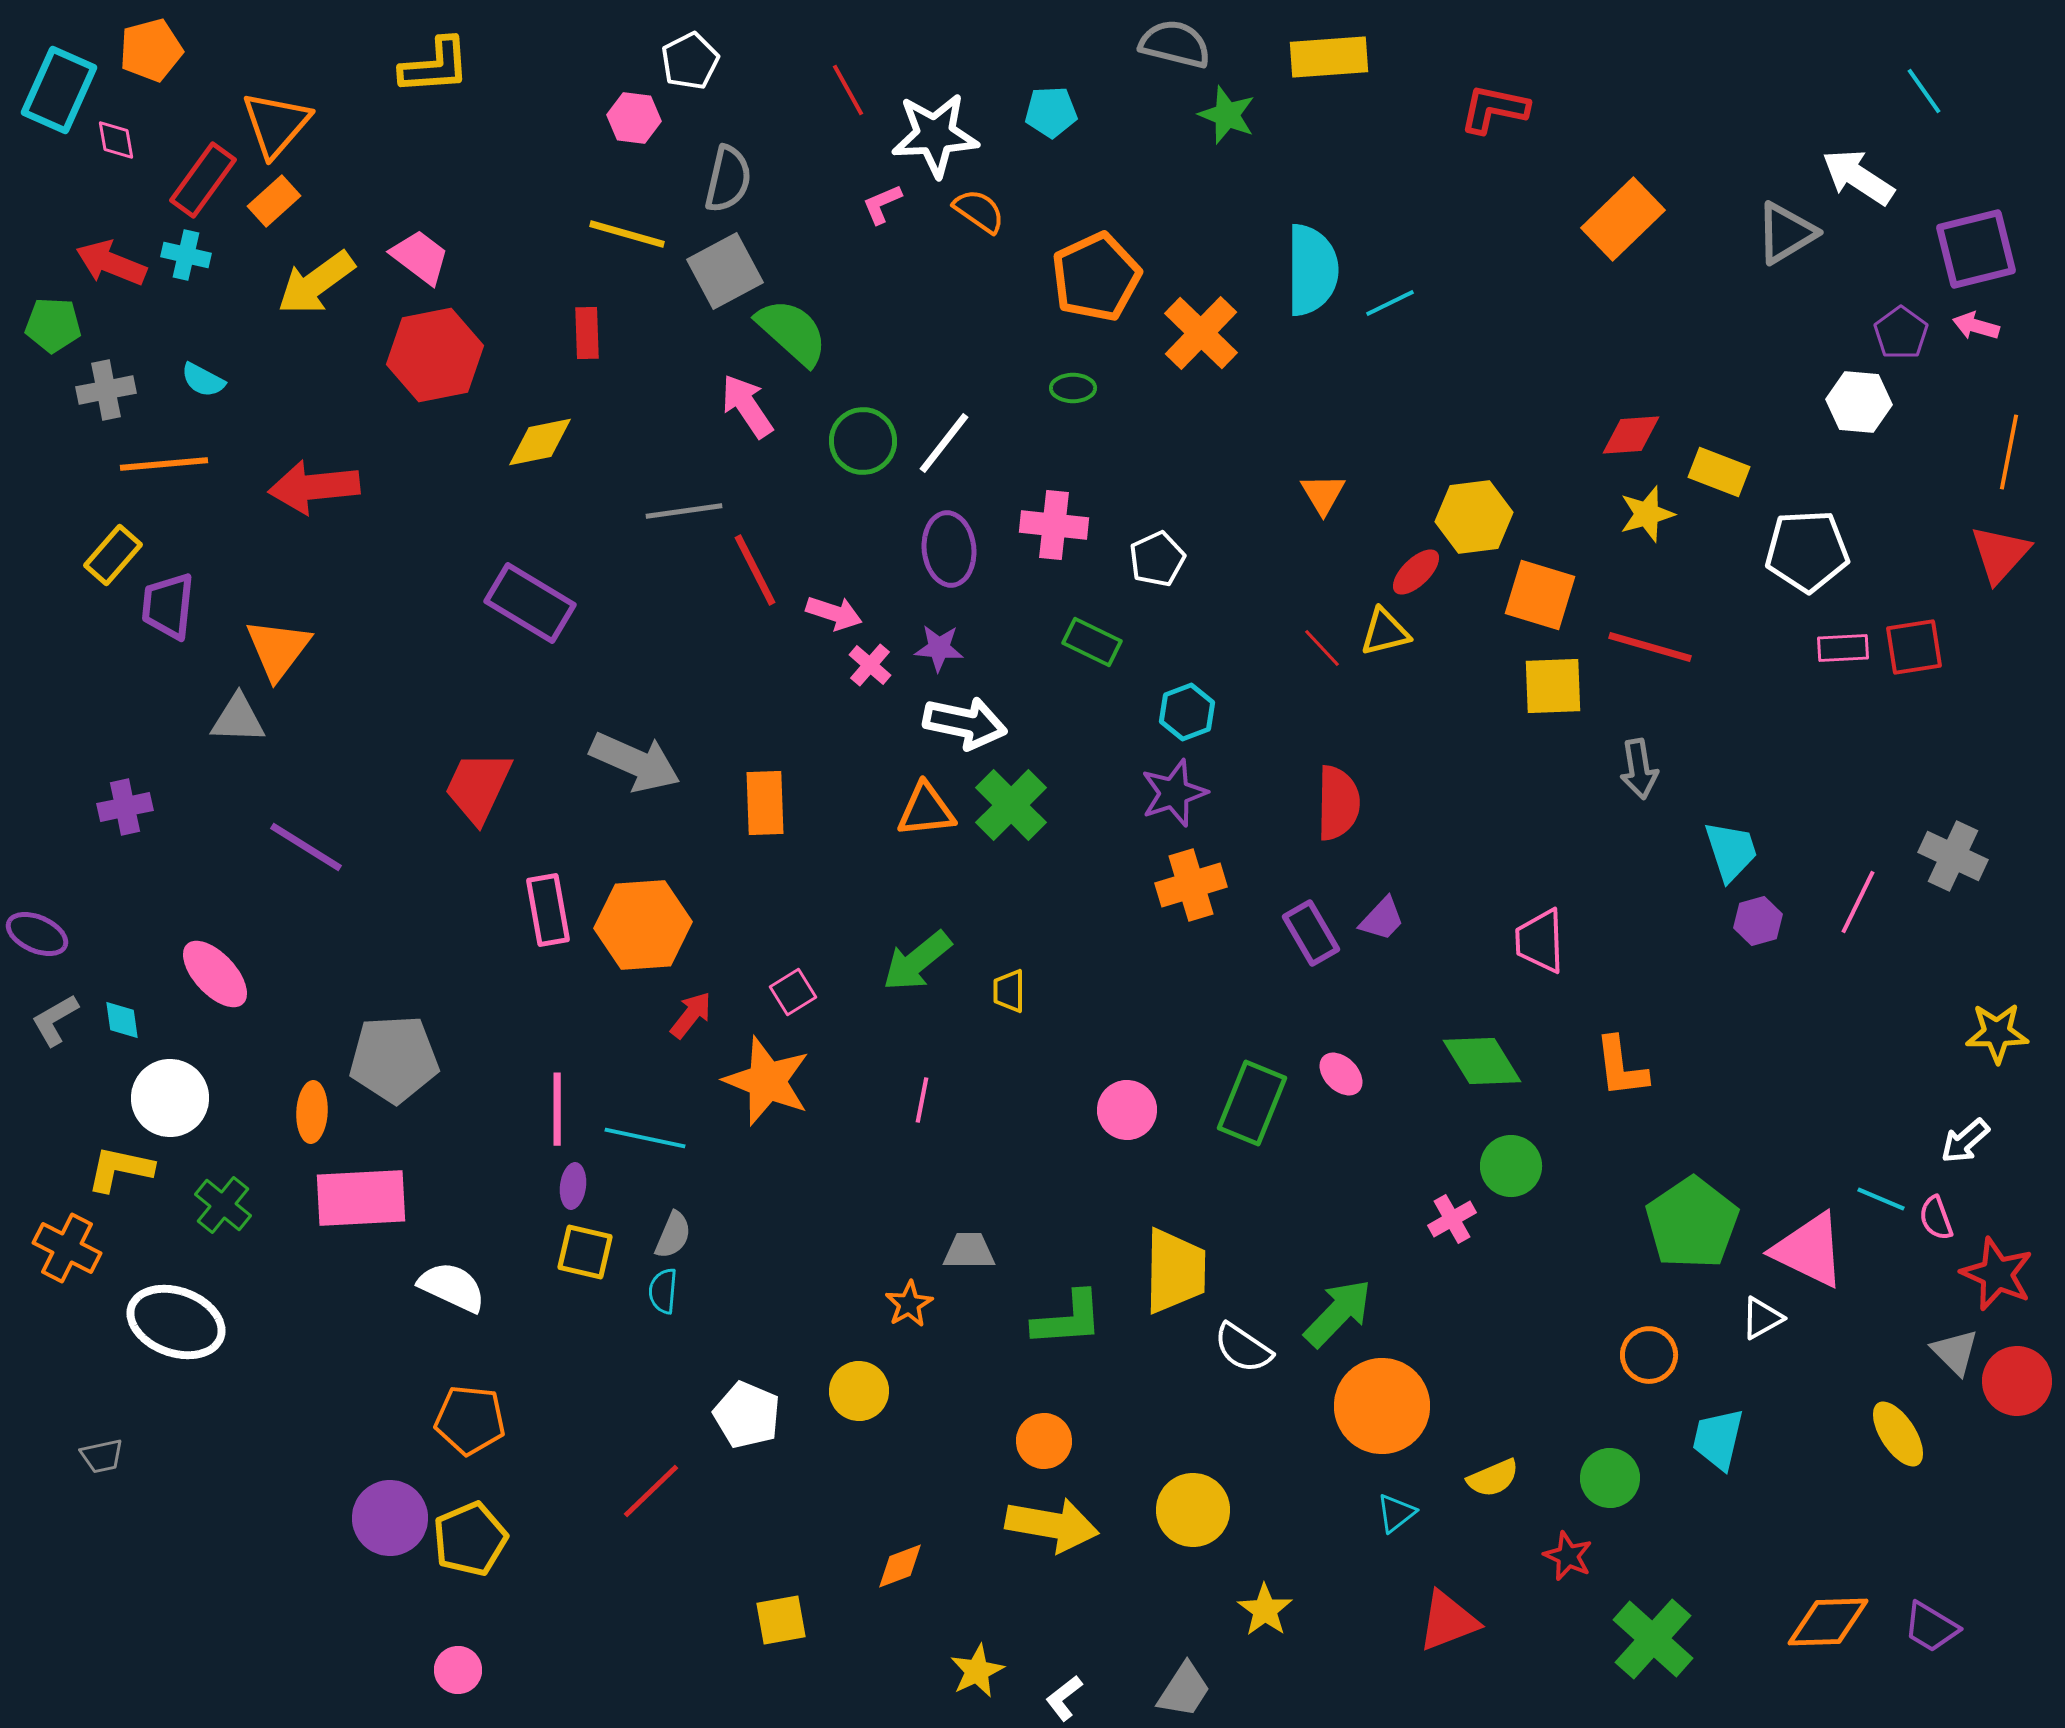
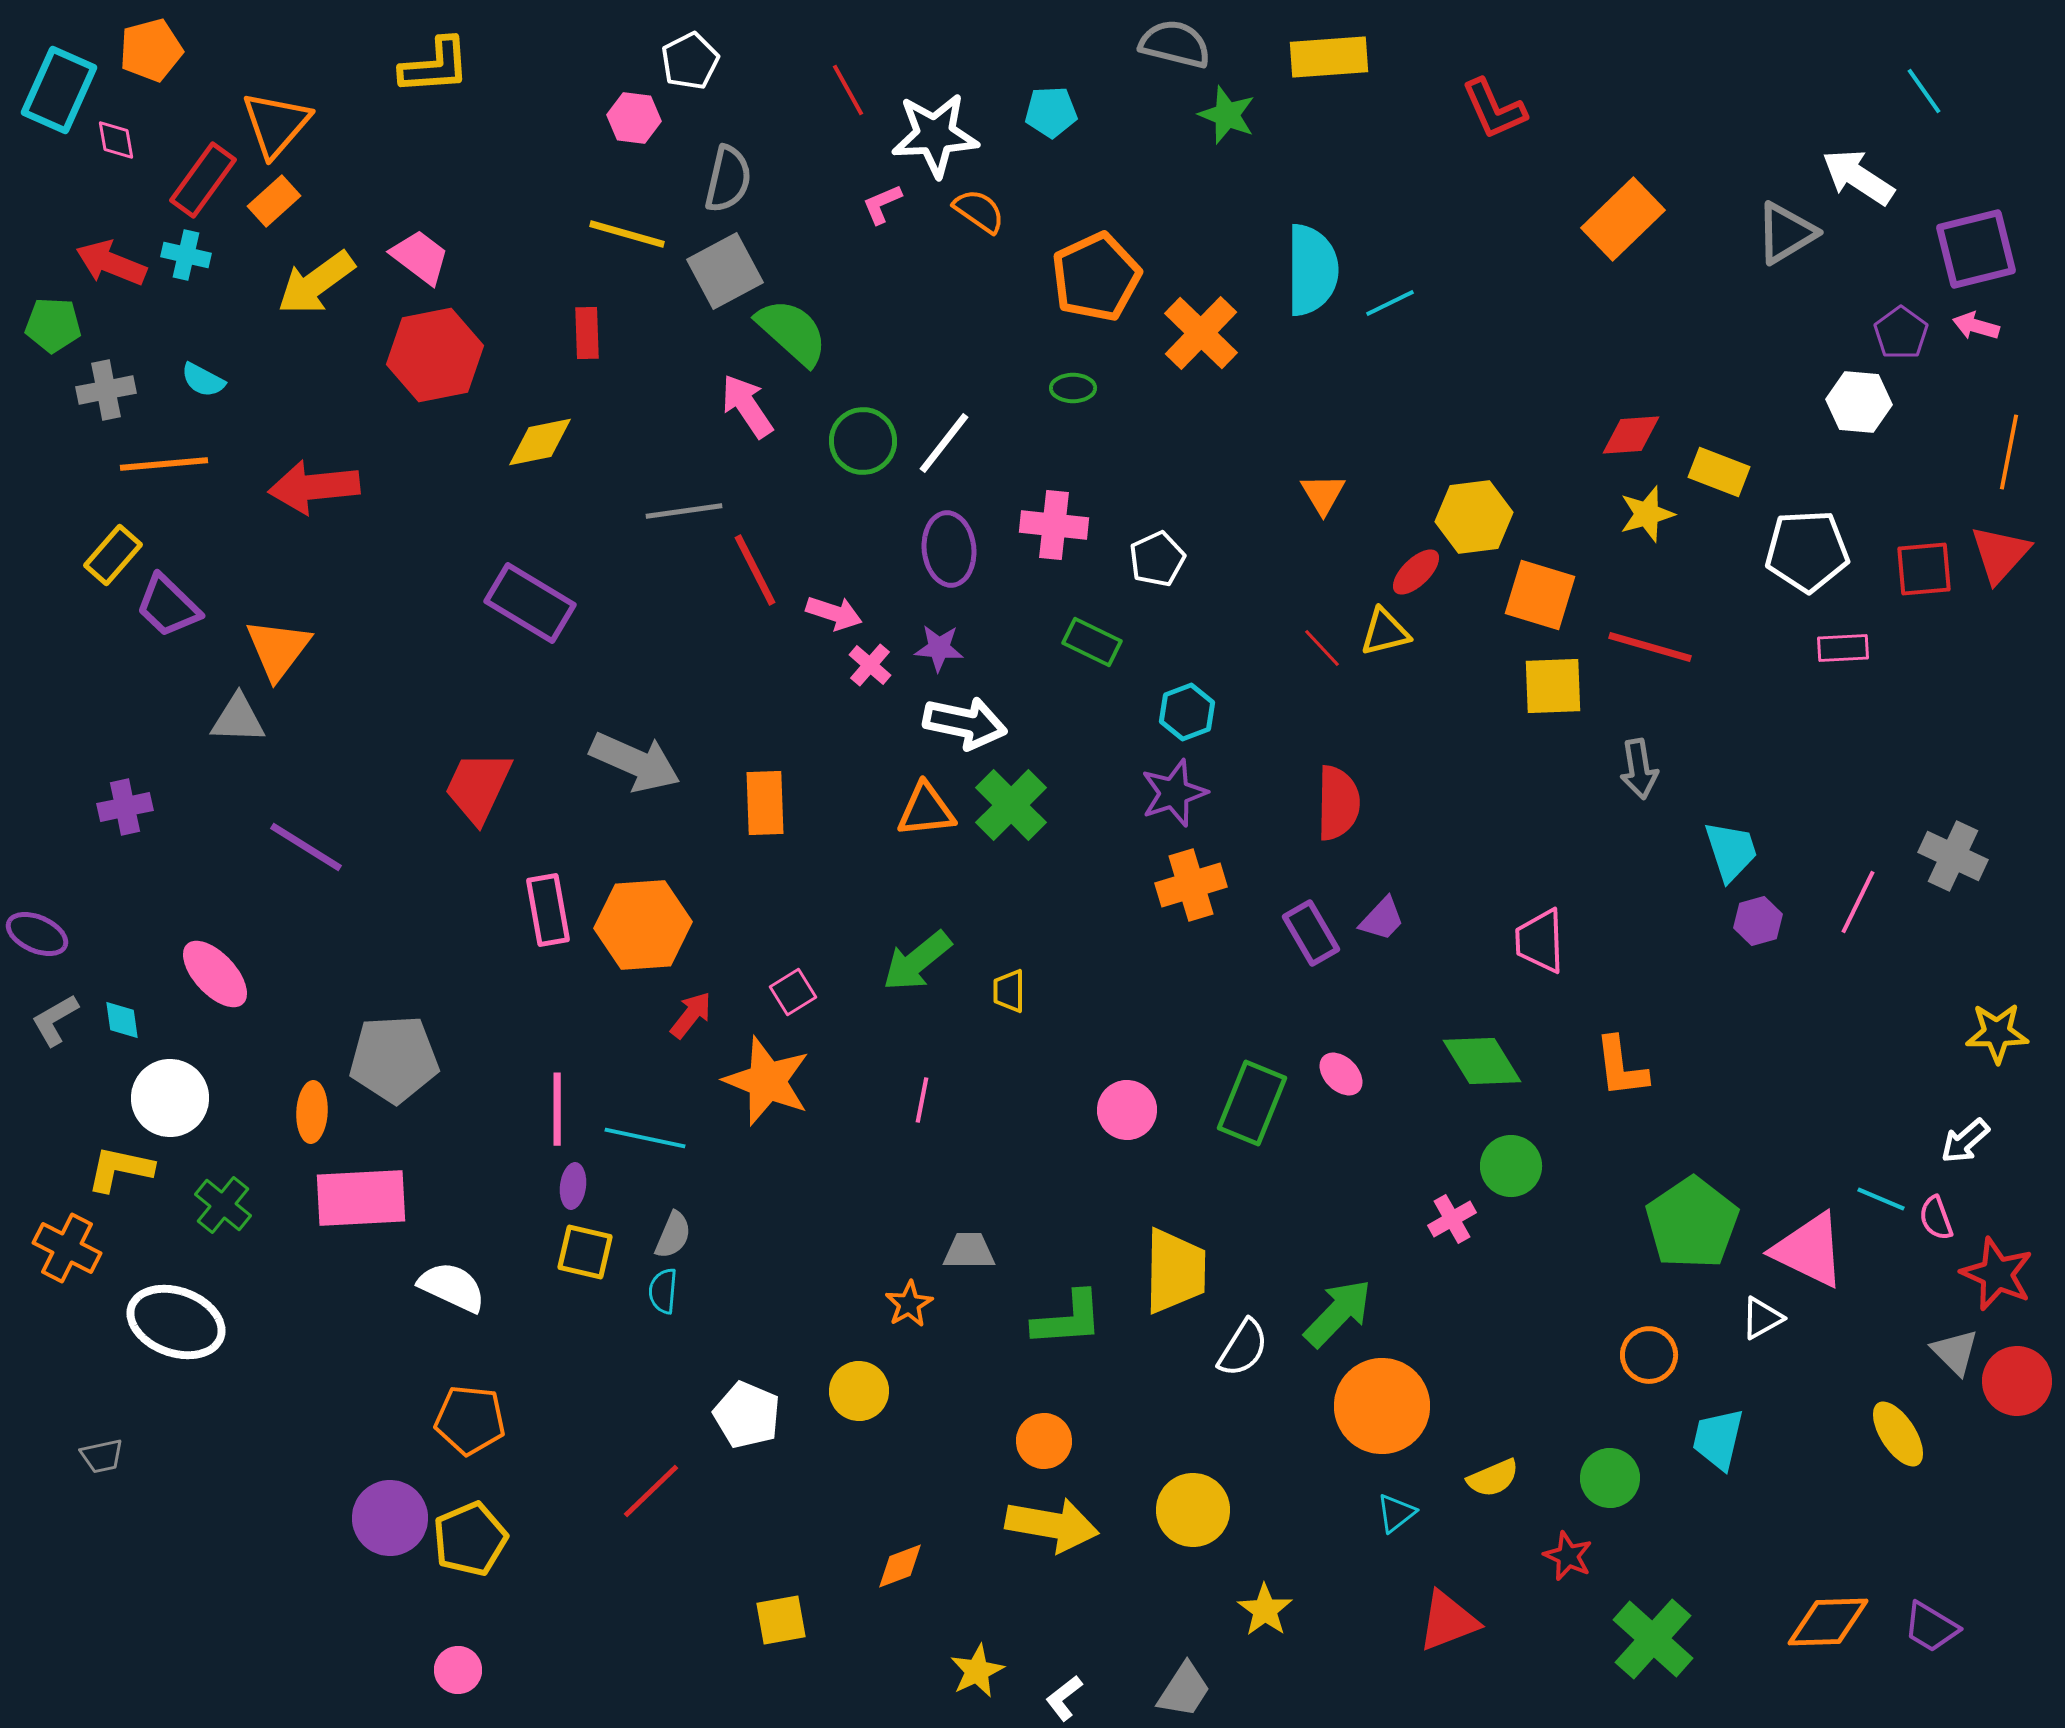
red L-shape at (1494, 109): rotated 126 degrees counterclockwise
purple trapezoid at (168, 606): rotated 52 degrees counterclockwise
red square at (1914, 647): moved 10 px right, 78 px up; rotated 4 degrees clockwise
white semicircle at (1243, 1348): rotated 92 degrees counterclockwise
